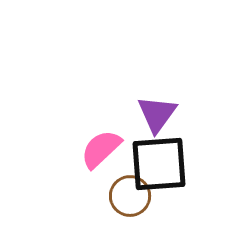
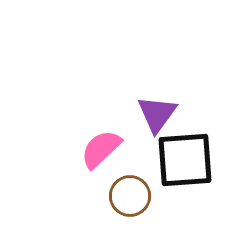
black square: moved 26 px right, 4 px up
